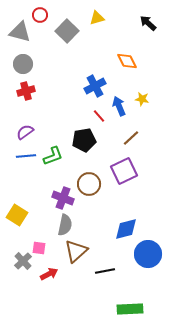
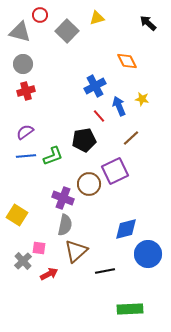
purple square: moved 9 px left
